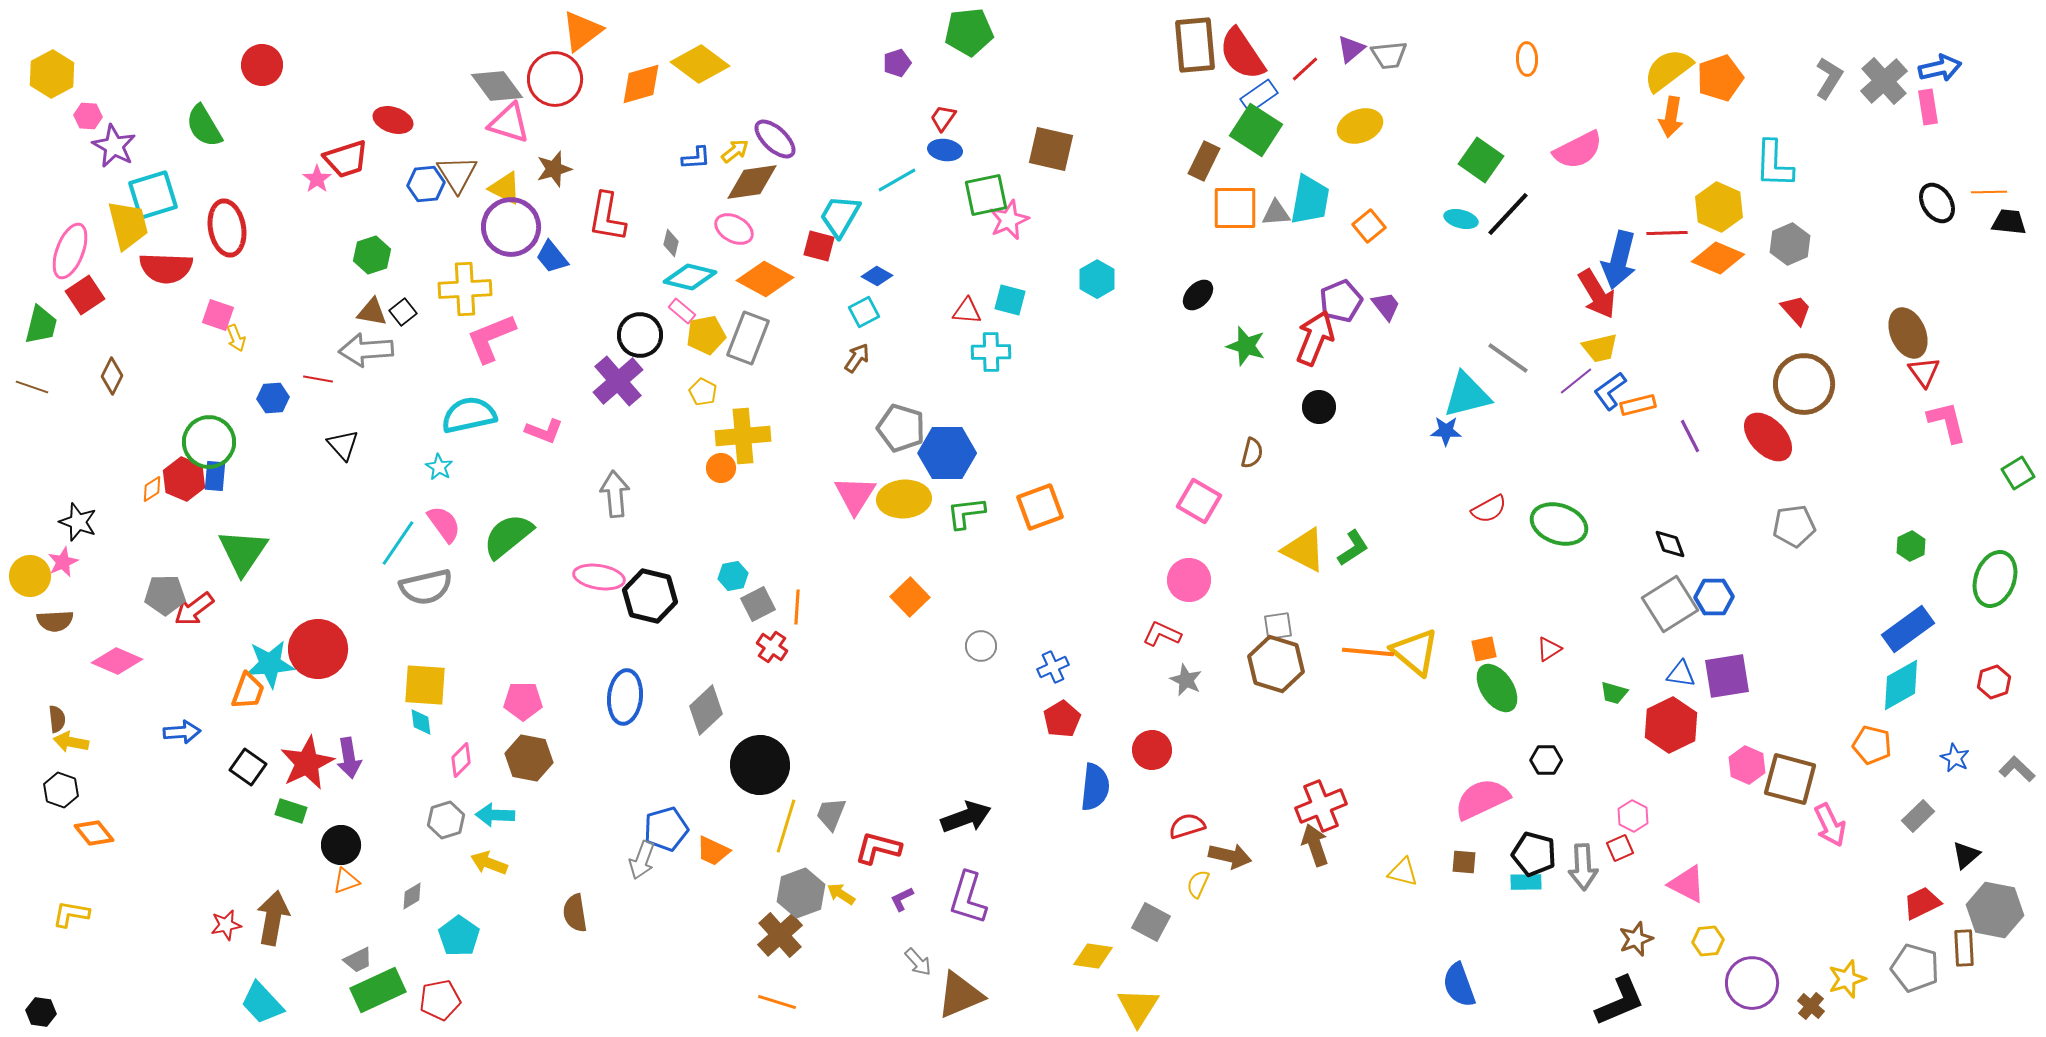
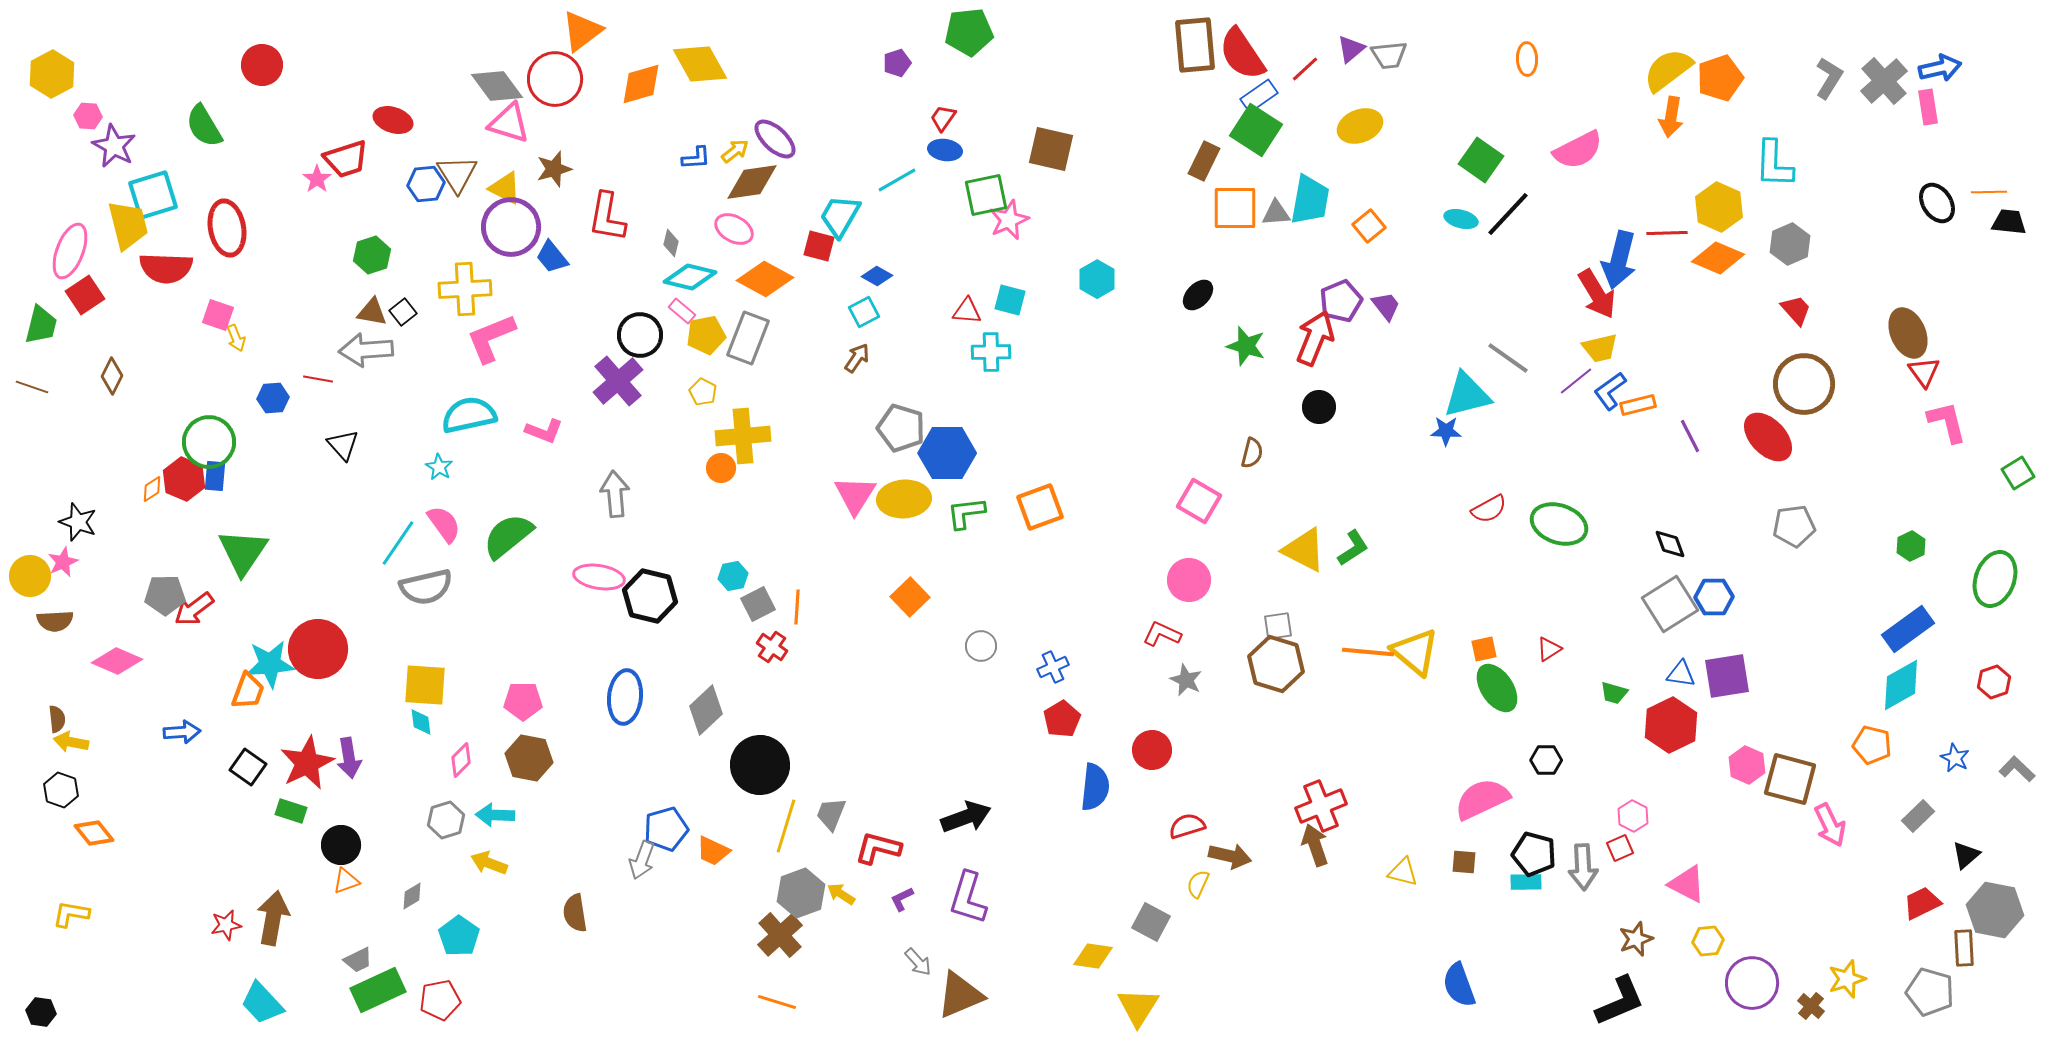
yellow diamond at (700, 64): rotated 24 degrees clockwise
gray pentagon at (1915, 968): moved 15 px right, 24 px down
